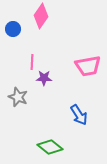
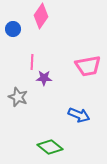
blue arrow: rotated 35 degrees counterclockwise
